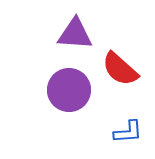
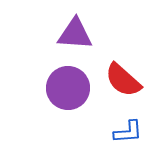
red semicircle: moved 3 px right, 11 px down
purple circle: moved 1 px left, 2 px up
